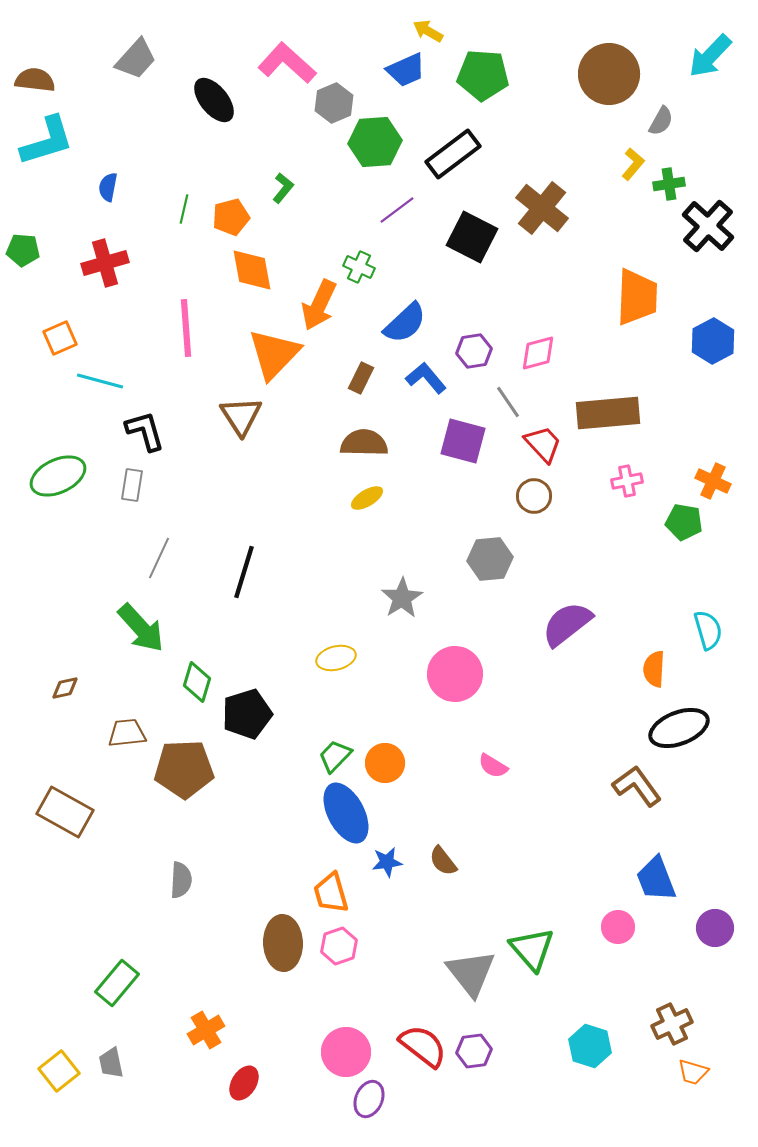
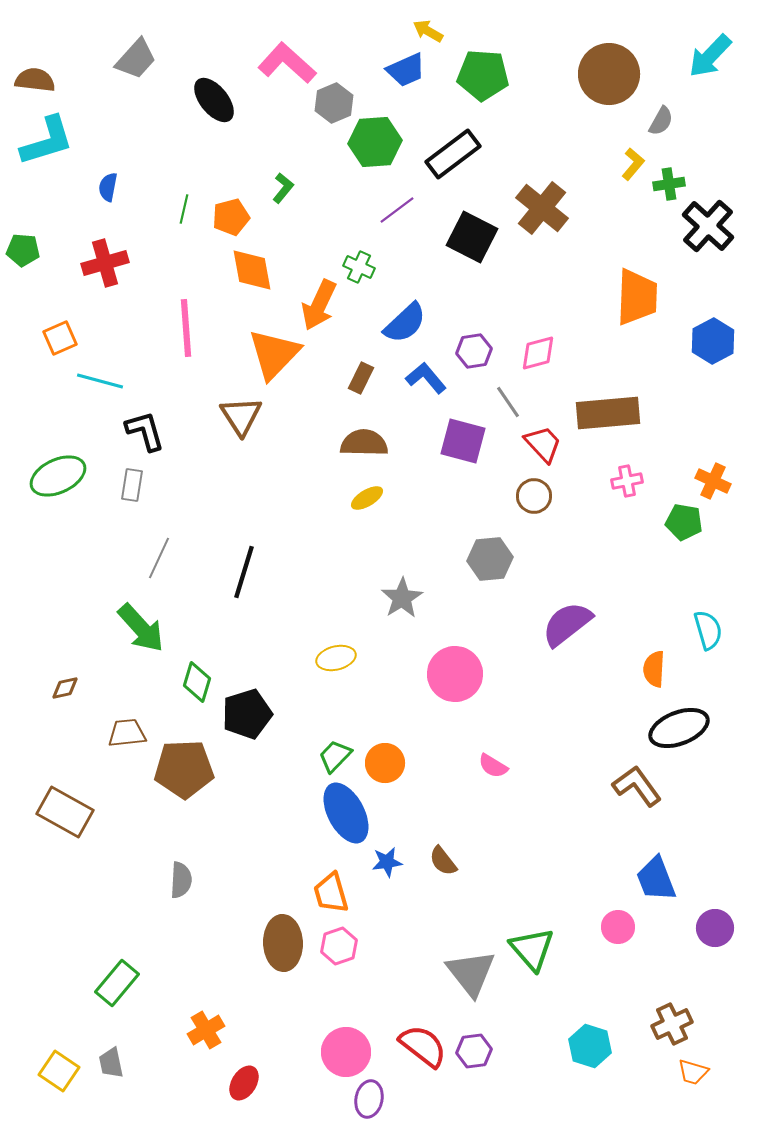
yellow square at (59, 1071): rotated 18 degrees counterclockwise
purple ellipse at (369, 1099): rotated 12 degrees counterclockwise
